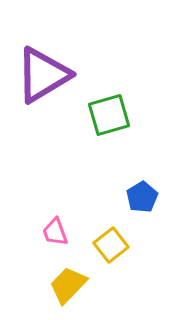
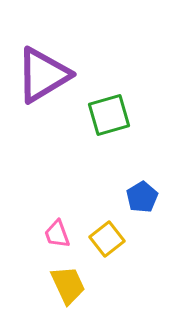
pink trapezoid: moved 2 px right, 2 px down
yellow square: moved 4 px left, 6 px up
yellow trapezoid: rotated 111 degrees clockwise
